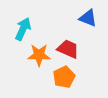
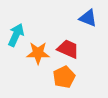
cyan arrow: moved 7 px left, 6 px down
orange star: moved 1 px left, 2 px up
